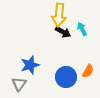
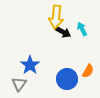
yellow arrow: moved 3 px left, 2 px down
blue star: rotated 18 degrees counterclockwise
blue circle: moved 1 px right, 2 px down
